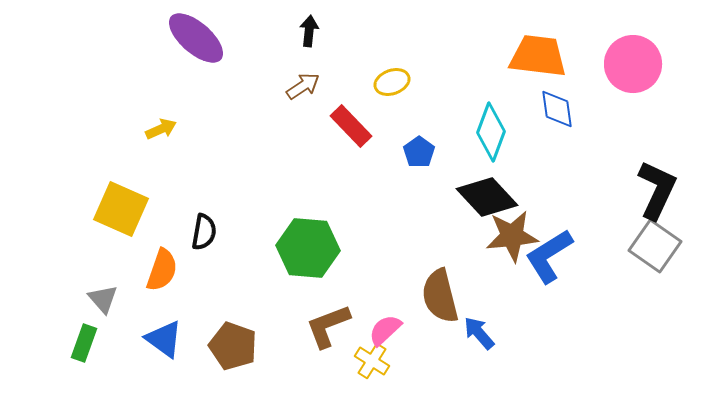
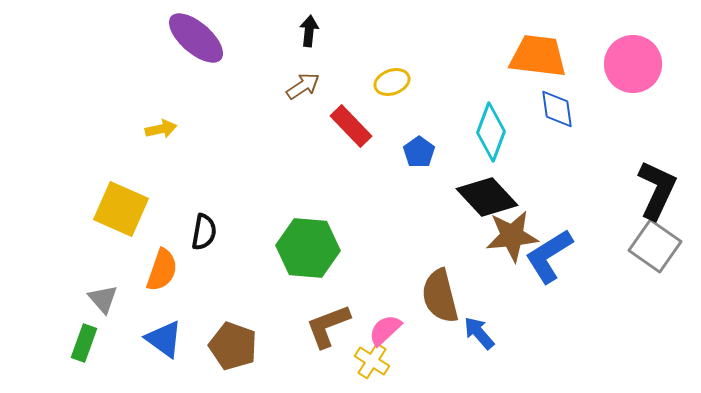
yellow arrow: rotated 12 degrees clockwise
